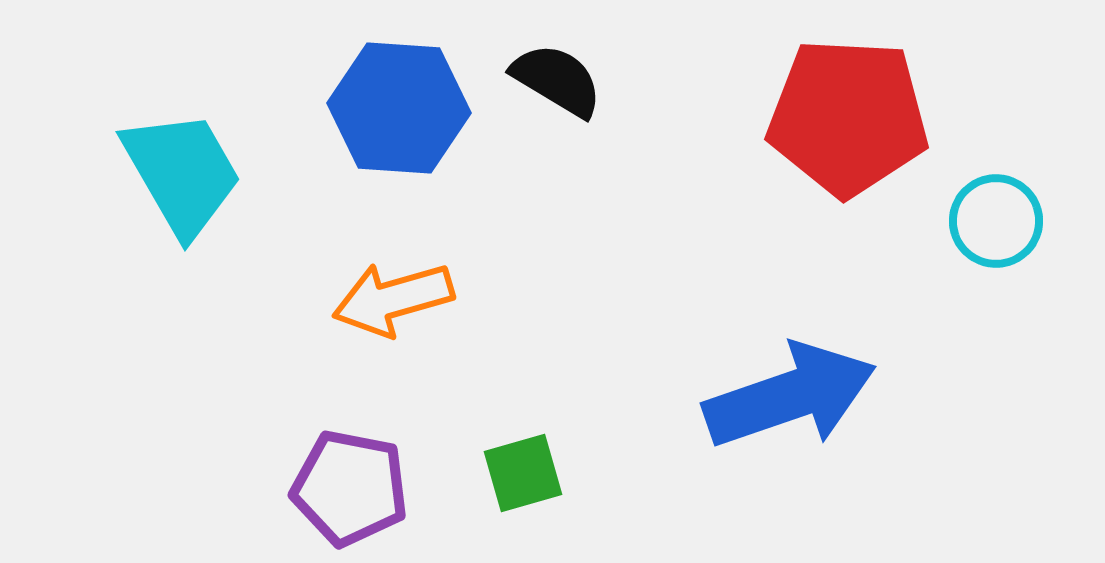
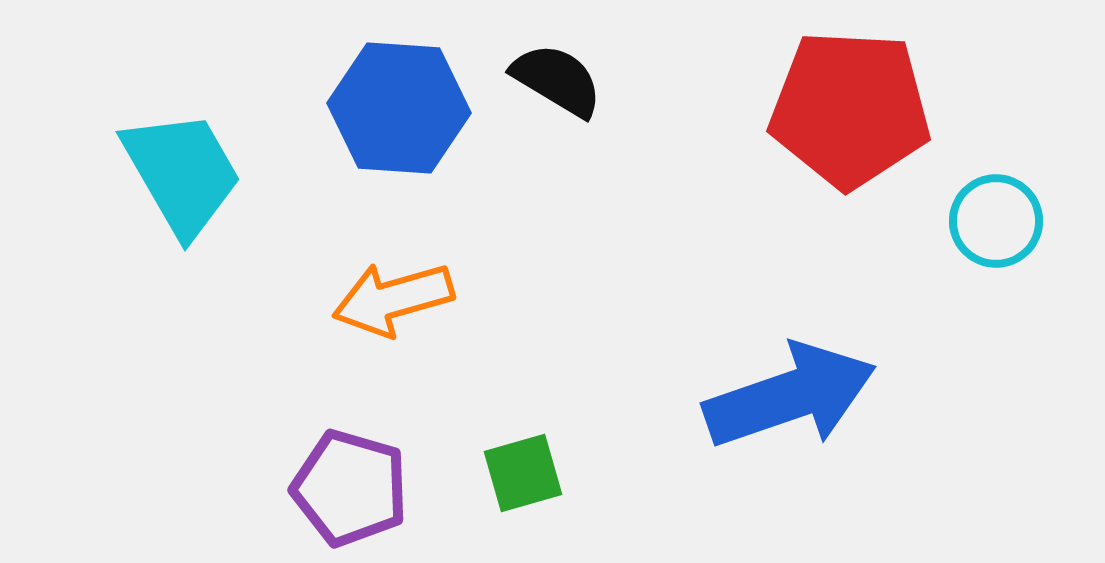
red pentagon: moved 2 px right, 8 px up
purple pentagon: rotated 5 degrees clockwise
